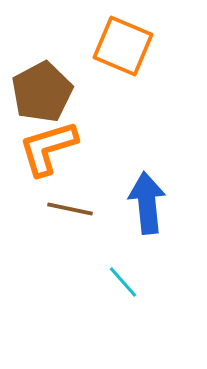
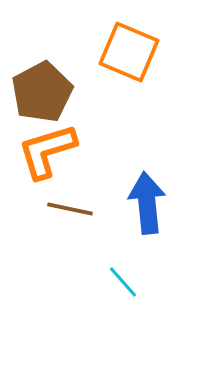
orange square: moved 6 px right, 6 px down
orange L-shape: moved 1 px left, 3 px down
